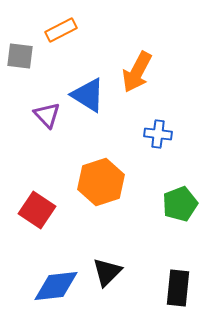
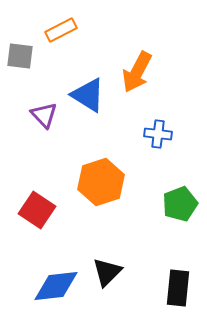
purple triangle: moved 3 px left
